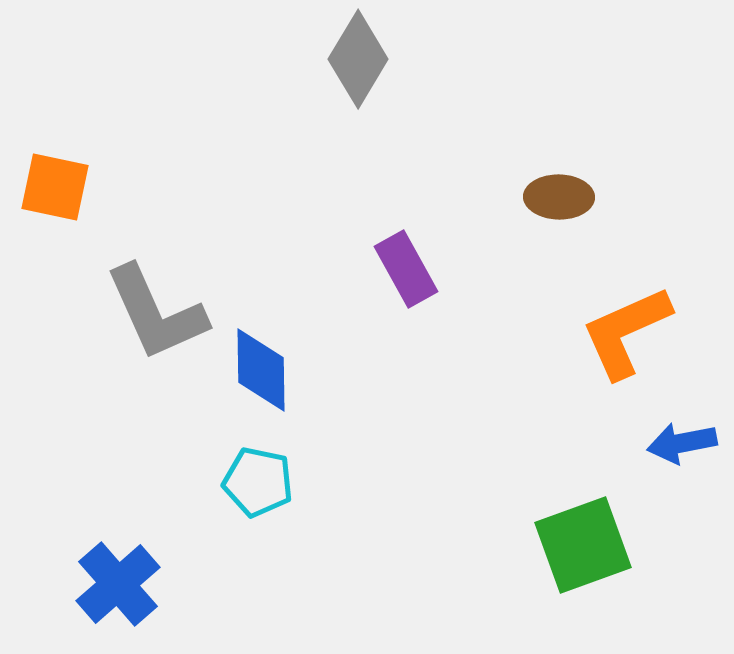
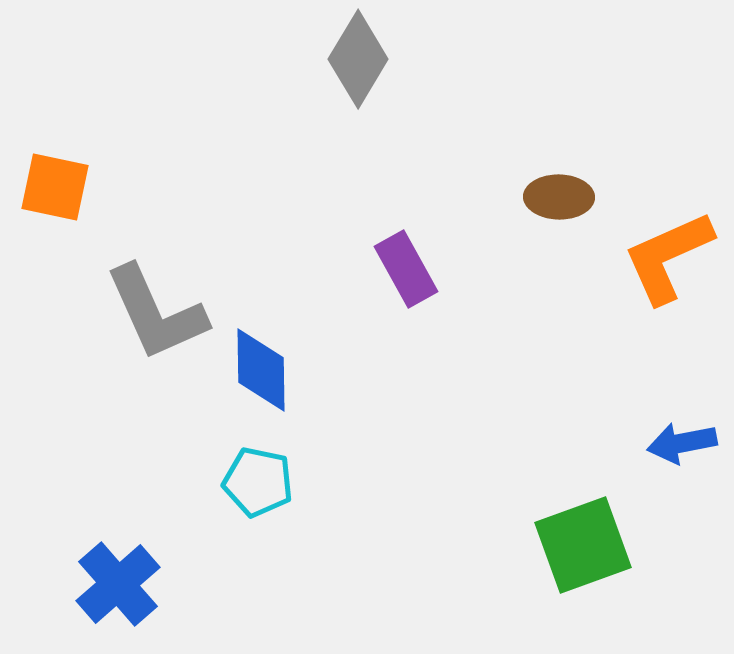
orange L-shape: moved 42 px right, 75 px up
